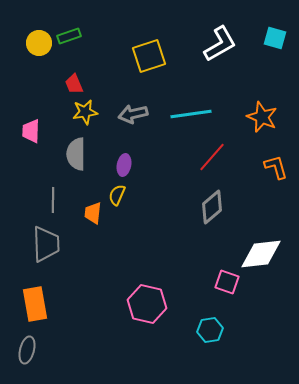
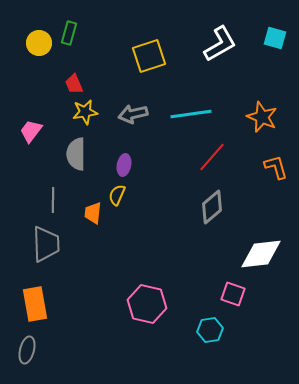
green rectangle: moved 3 px up; rotated 55 degrees counterclockwise
pink trapezoid: rotated 35 degrees clockwise
pink square: moved 6 px right, 12 px down
